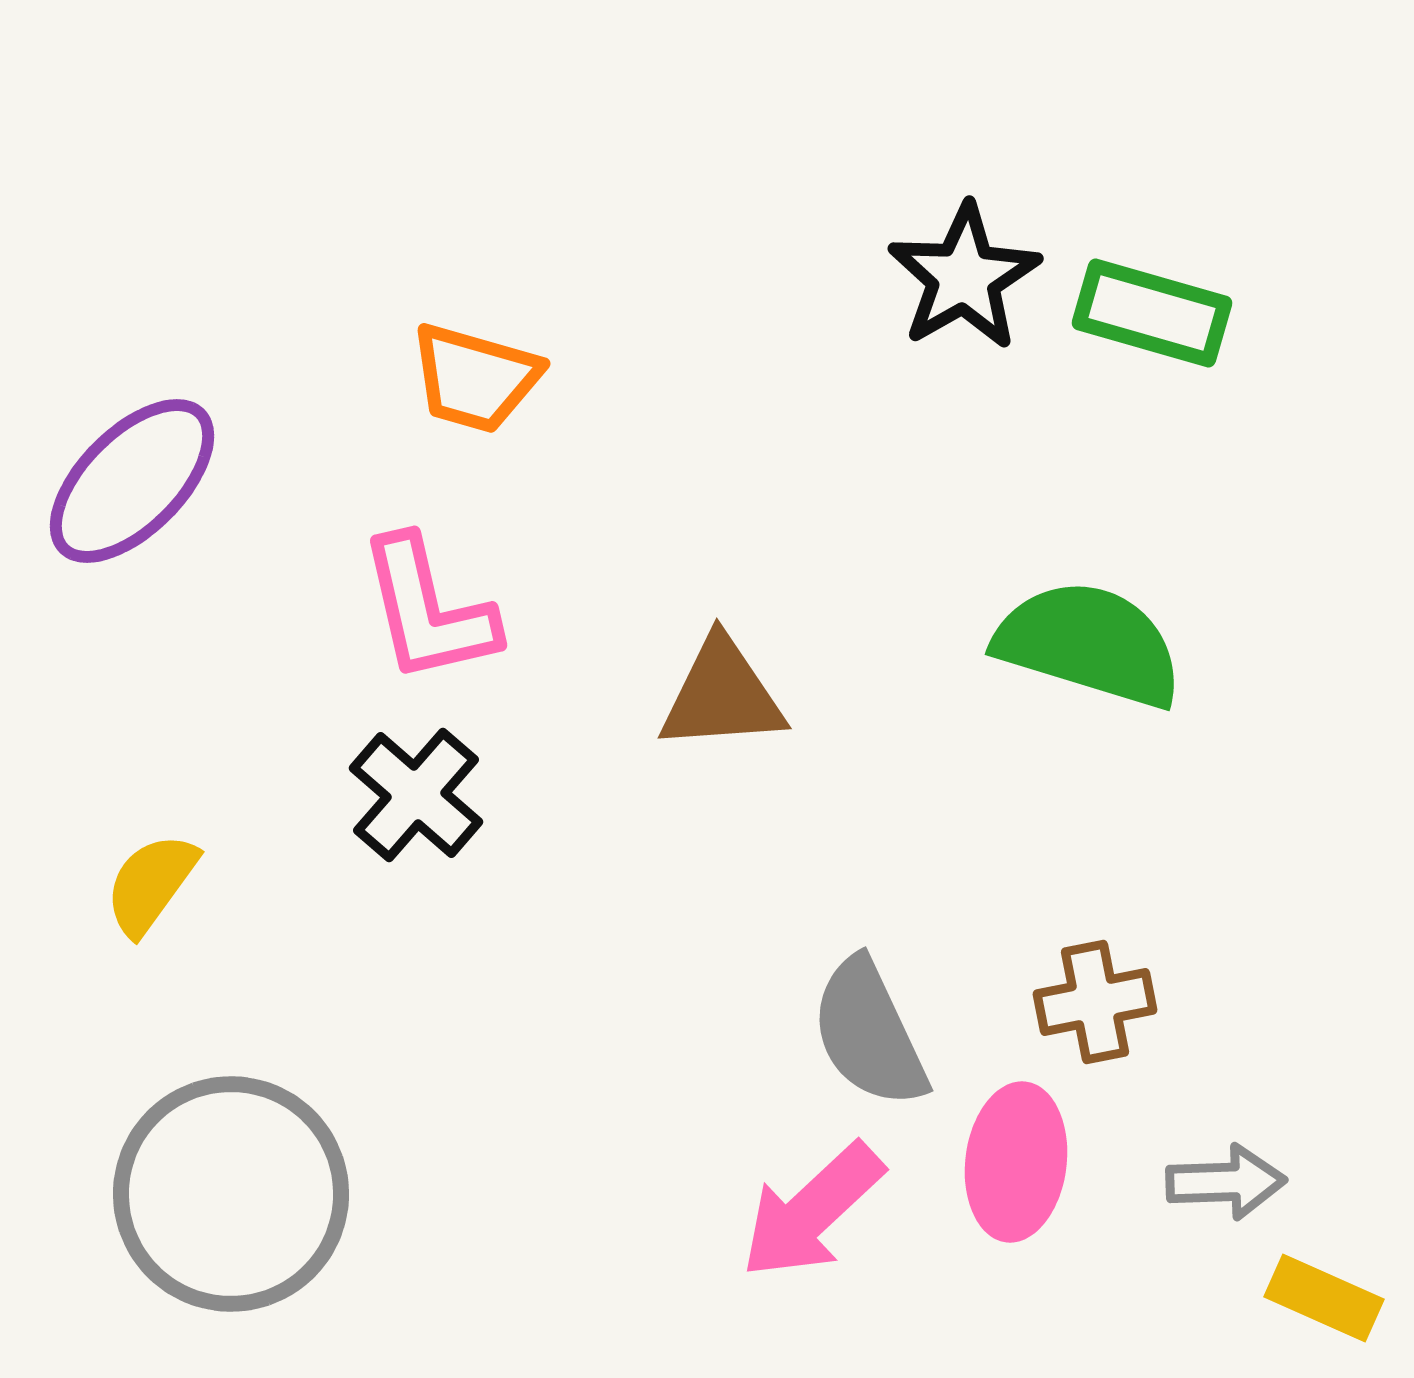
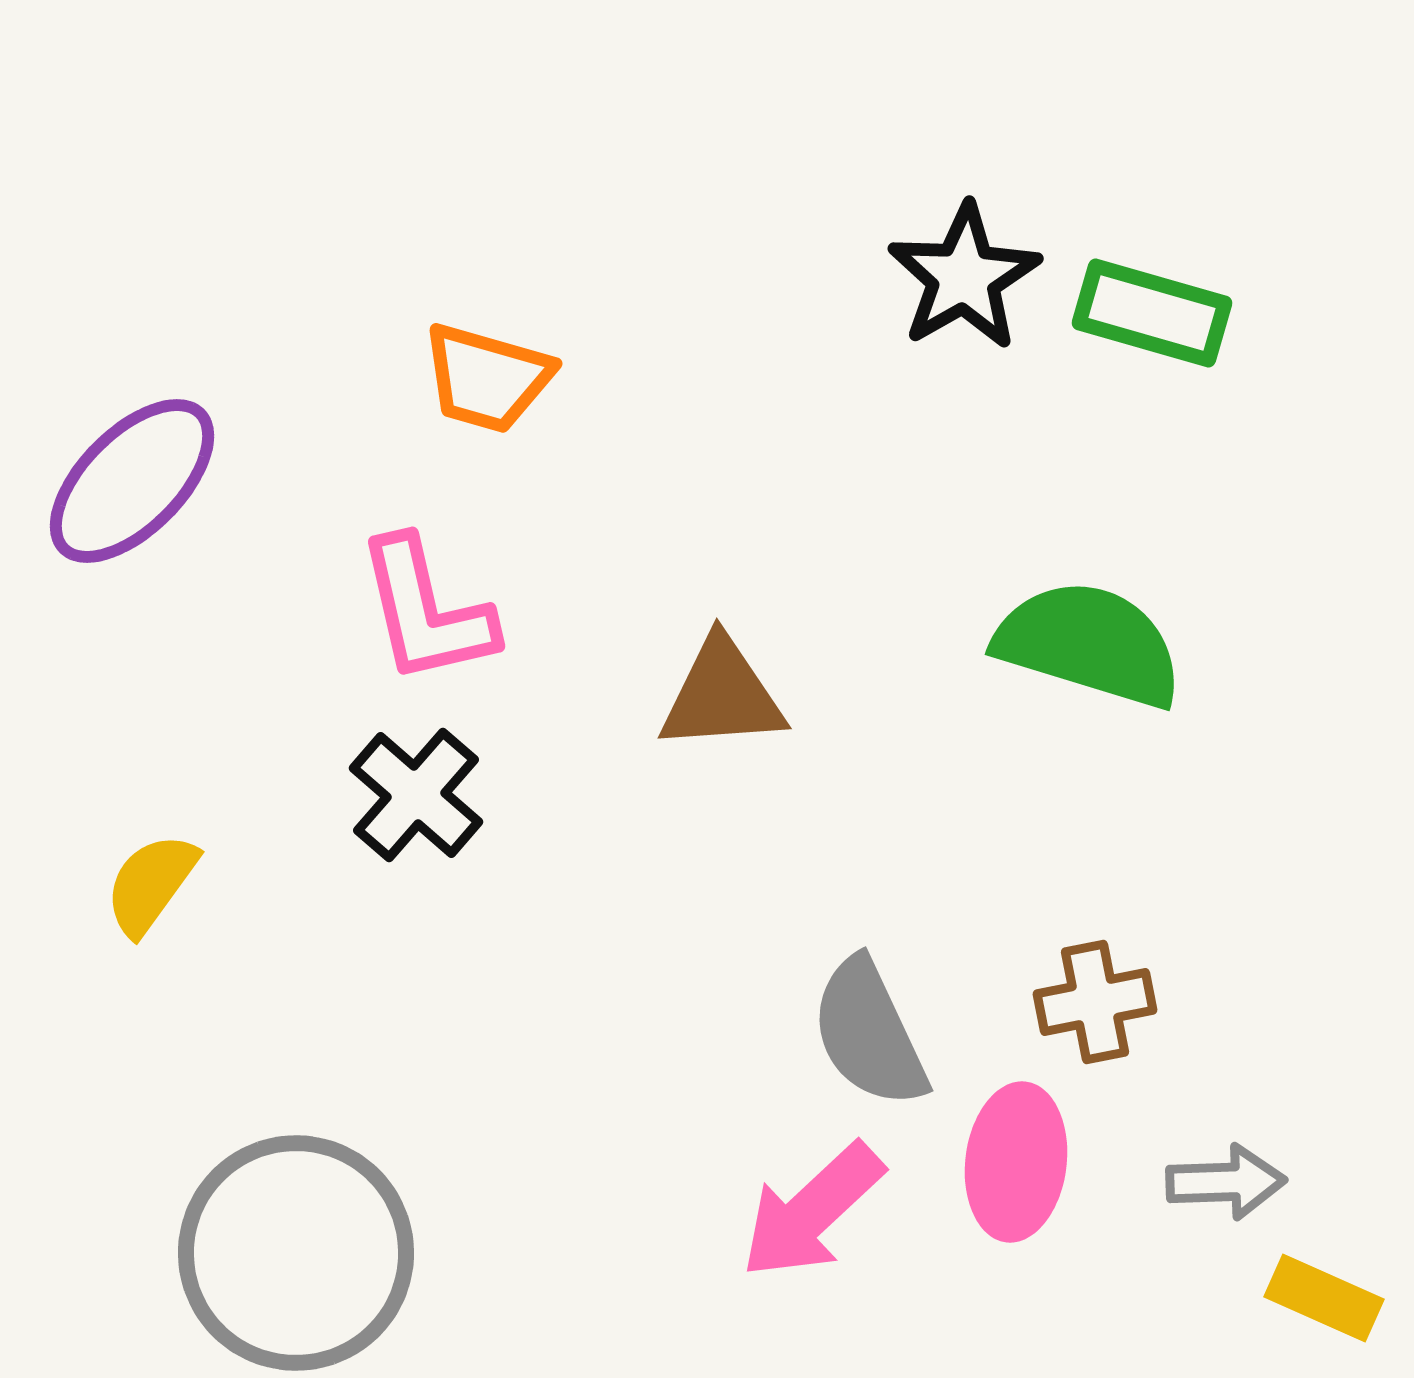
orange trapezoid: moved 12 px right
pink L-shape: moved 2 px left, 1 px down
gray circle: moved 65 px right, 59 px down
